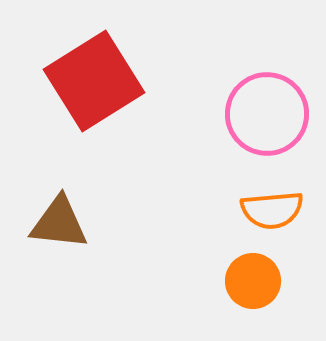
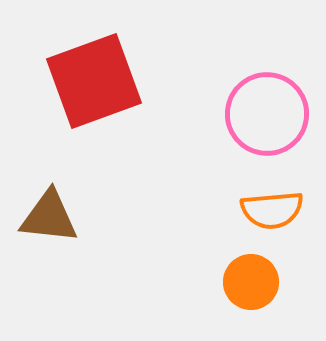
red square: rotated 12 degrees clockwise
brown triangle: moved 10 px left, 6 px up
orange circle: moved 2 px left, 1 px down
